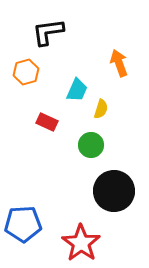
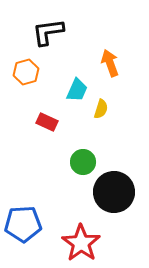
orange arrow: moved 9 px left
green circle: moved 8 px left, 17 px down
black circle: moved 1 px down
